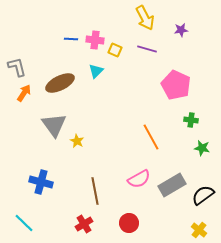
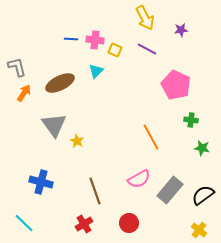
purple line: rotated 12 degrees clockwise
gray rectangle: moved 2 px left, 5 px down; rotated 20 degrees counterclockwise
brown line: rotated 8 degrees counterclockwise
